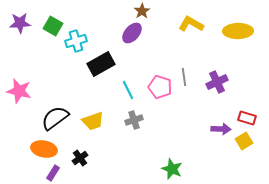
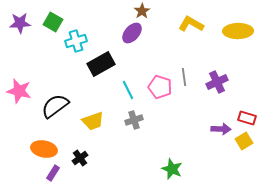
green square: moved 4 px up
black semicircle: moved 12 px up
